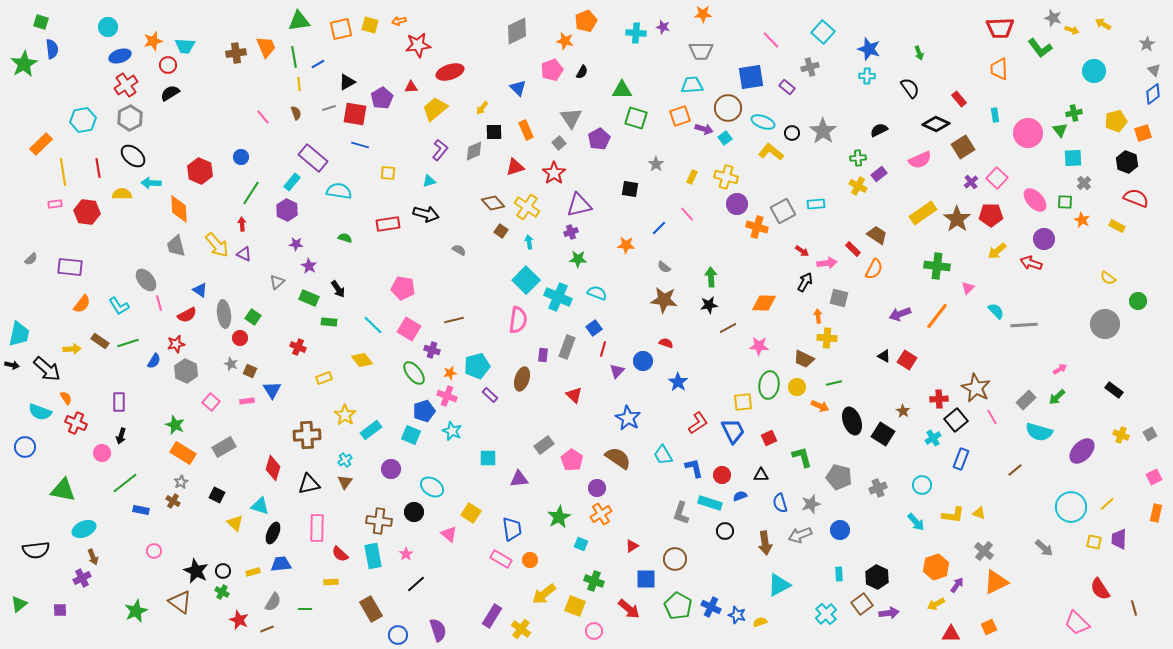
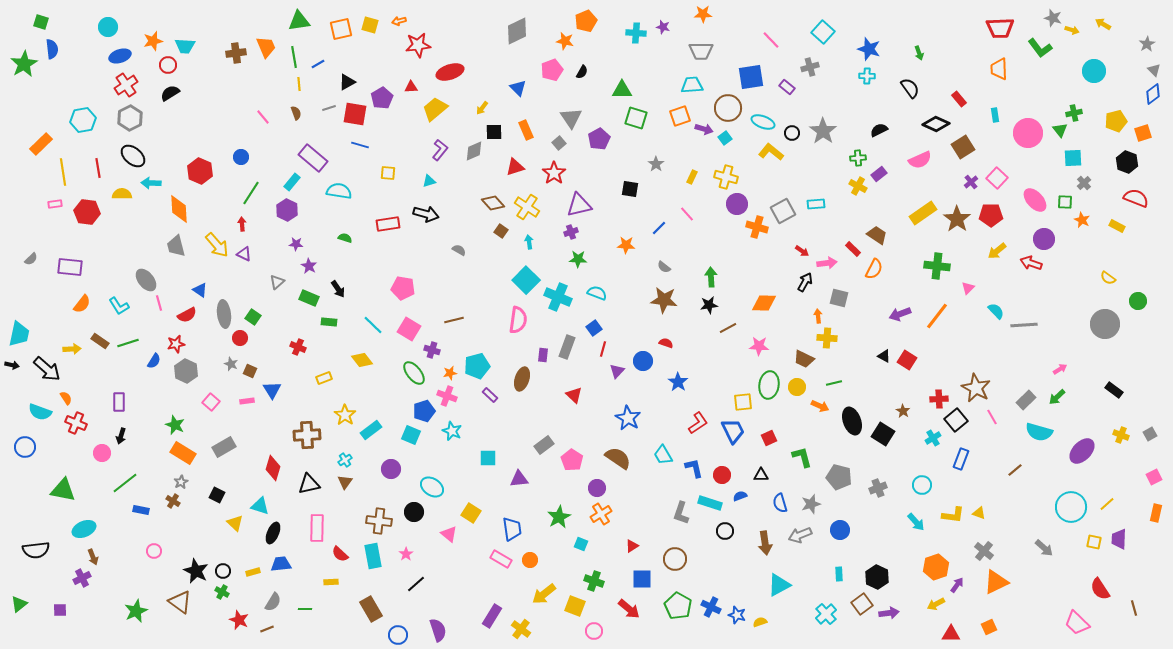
blue square at (646, 579): moved 4 px left
